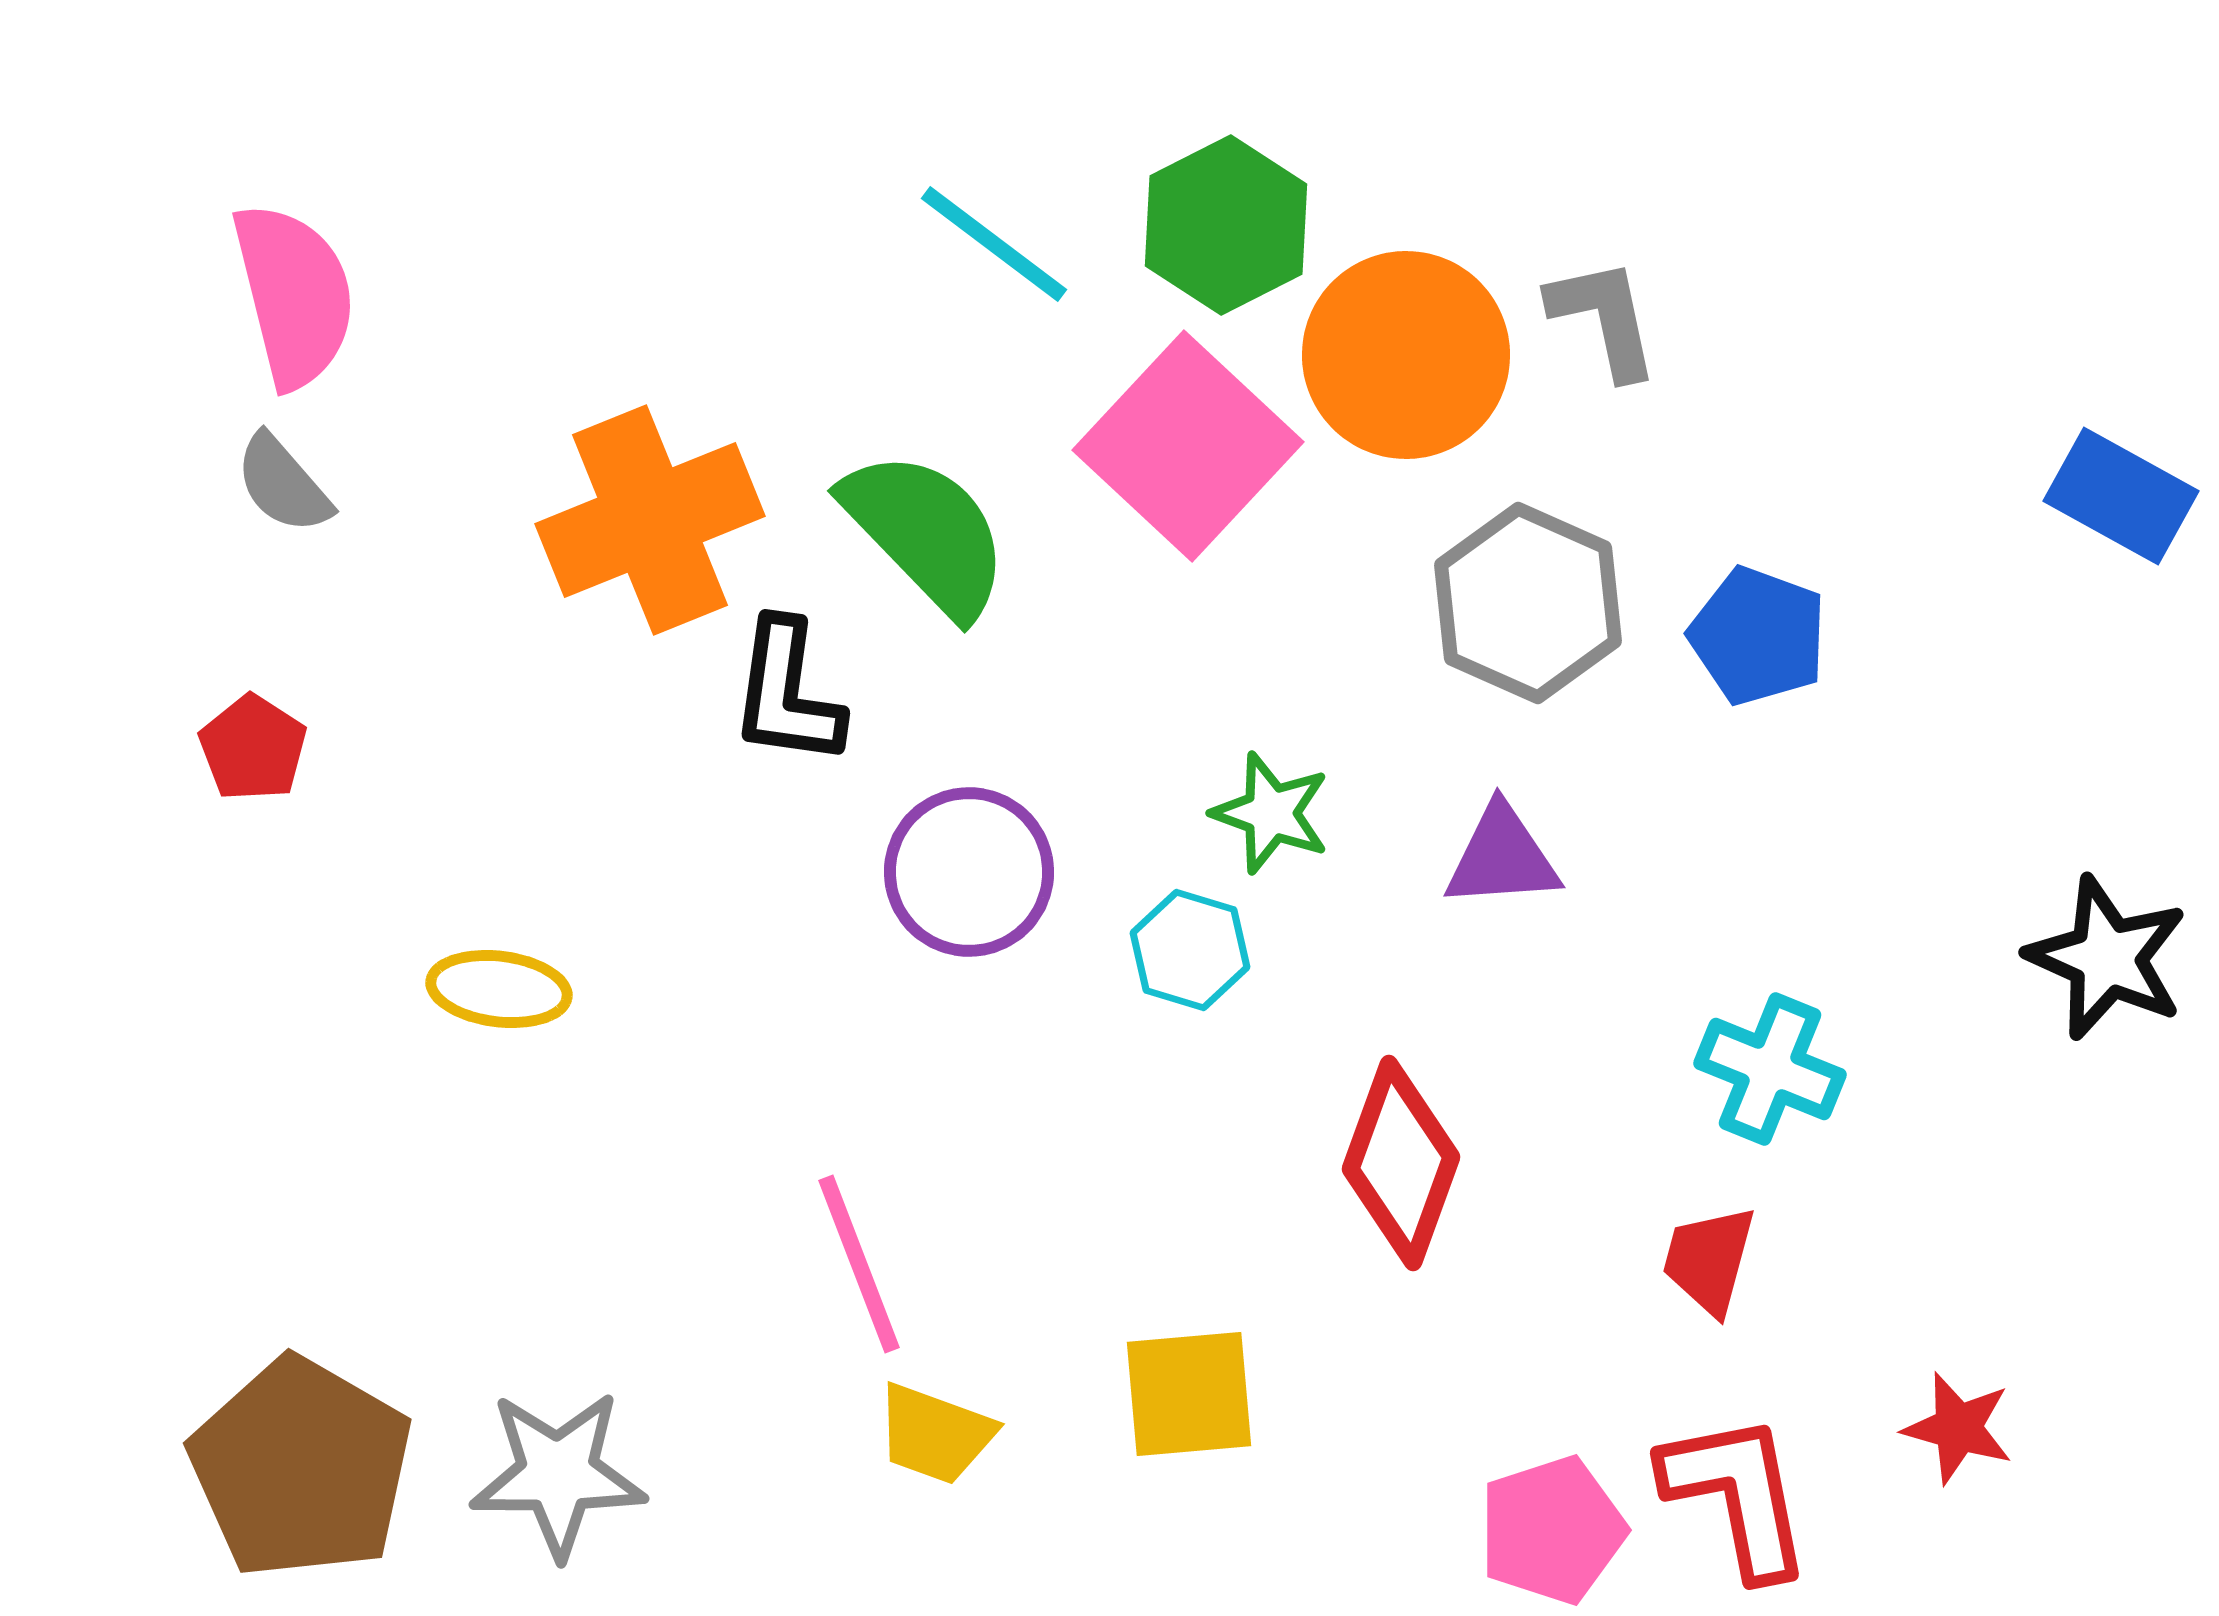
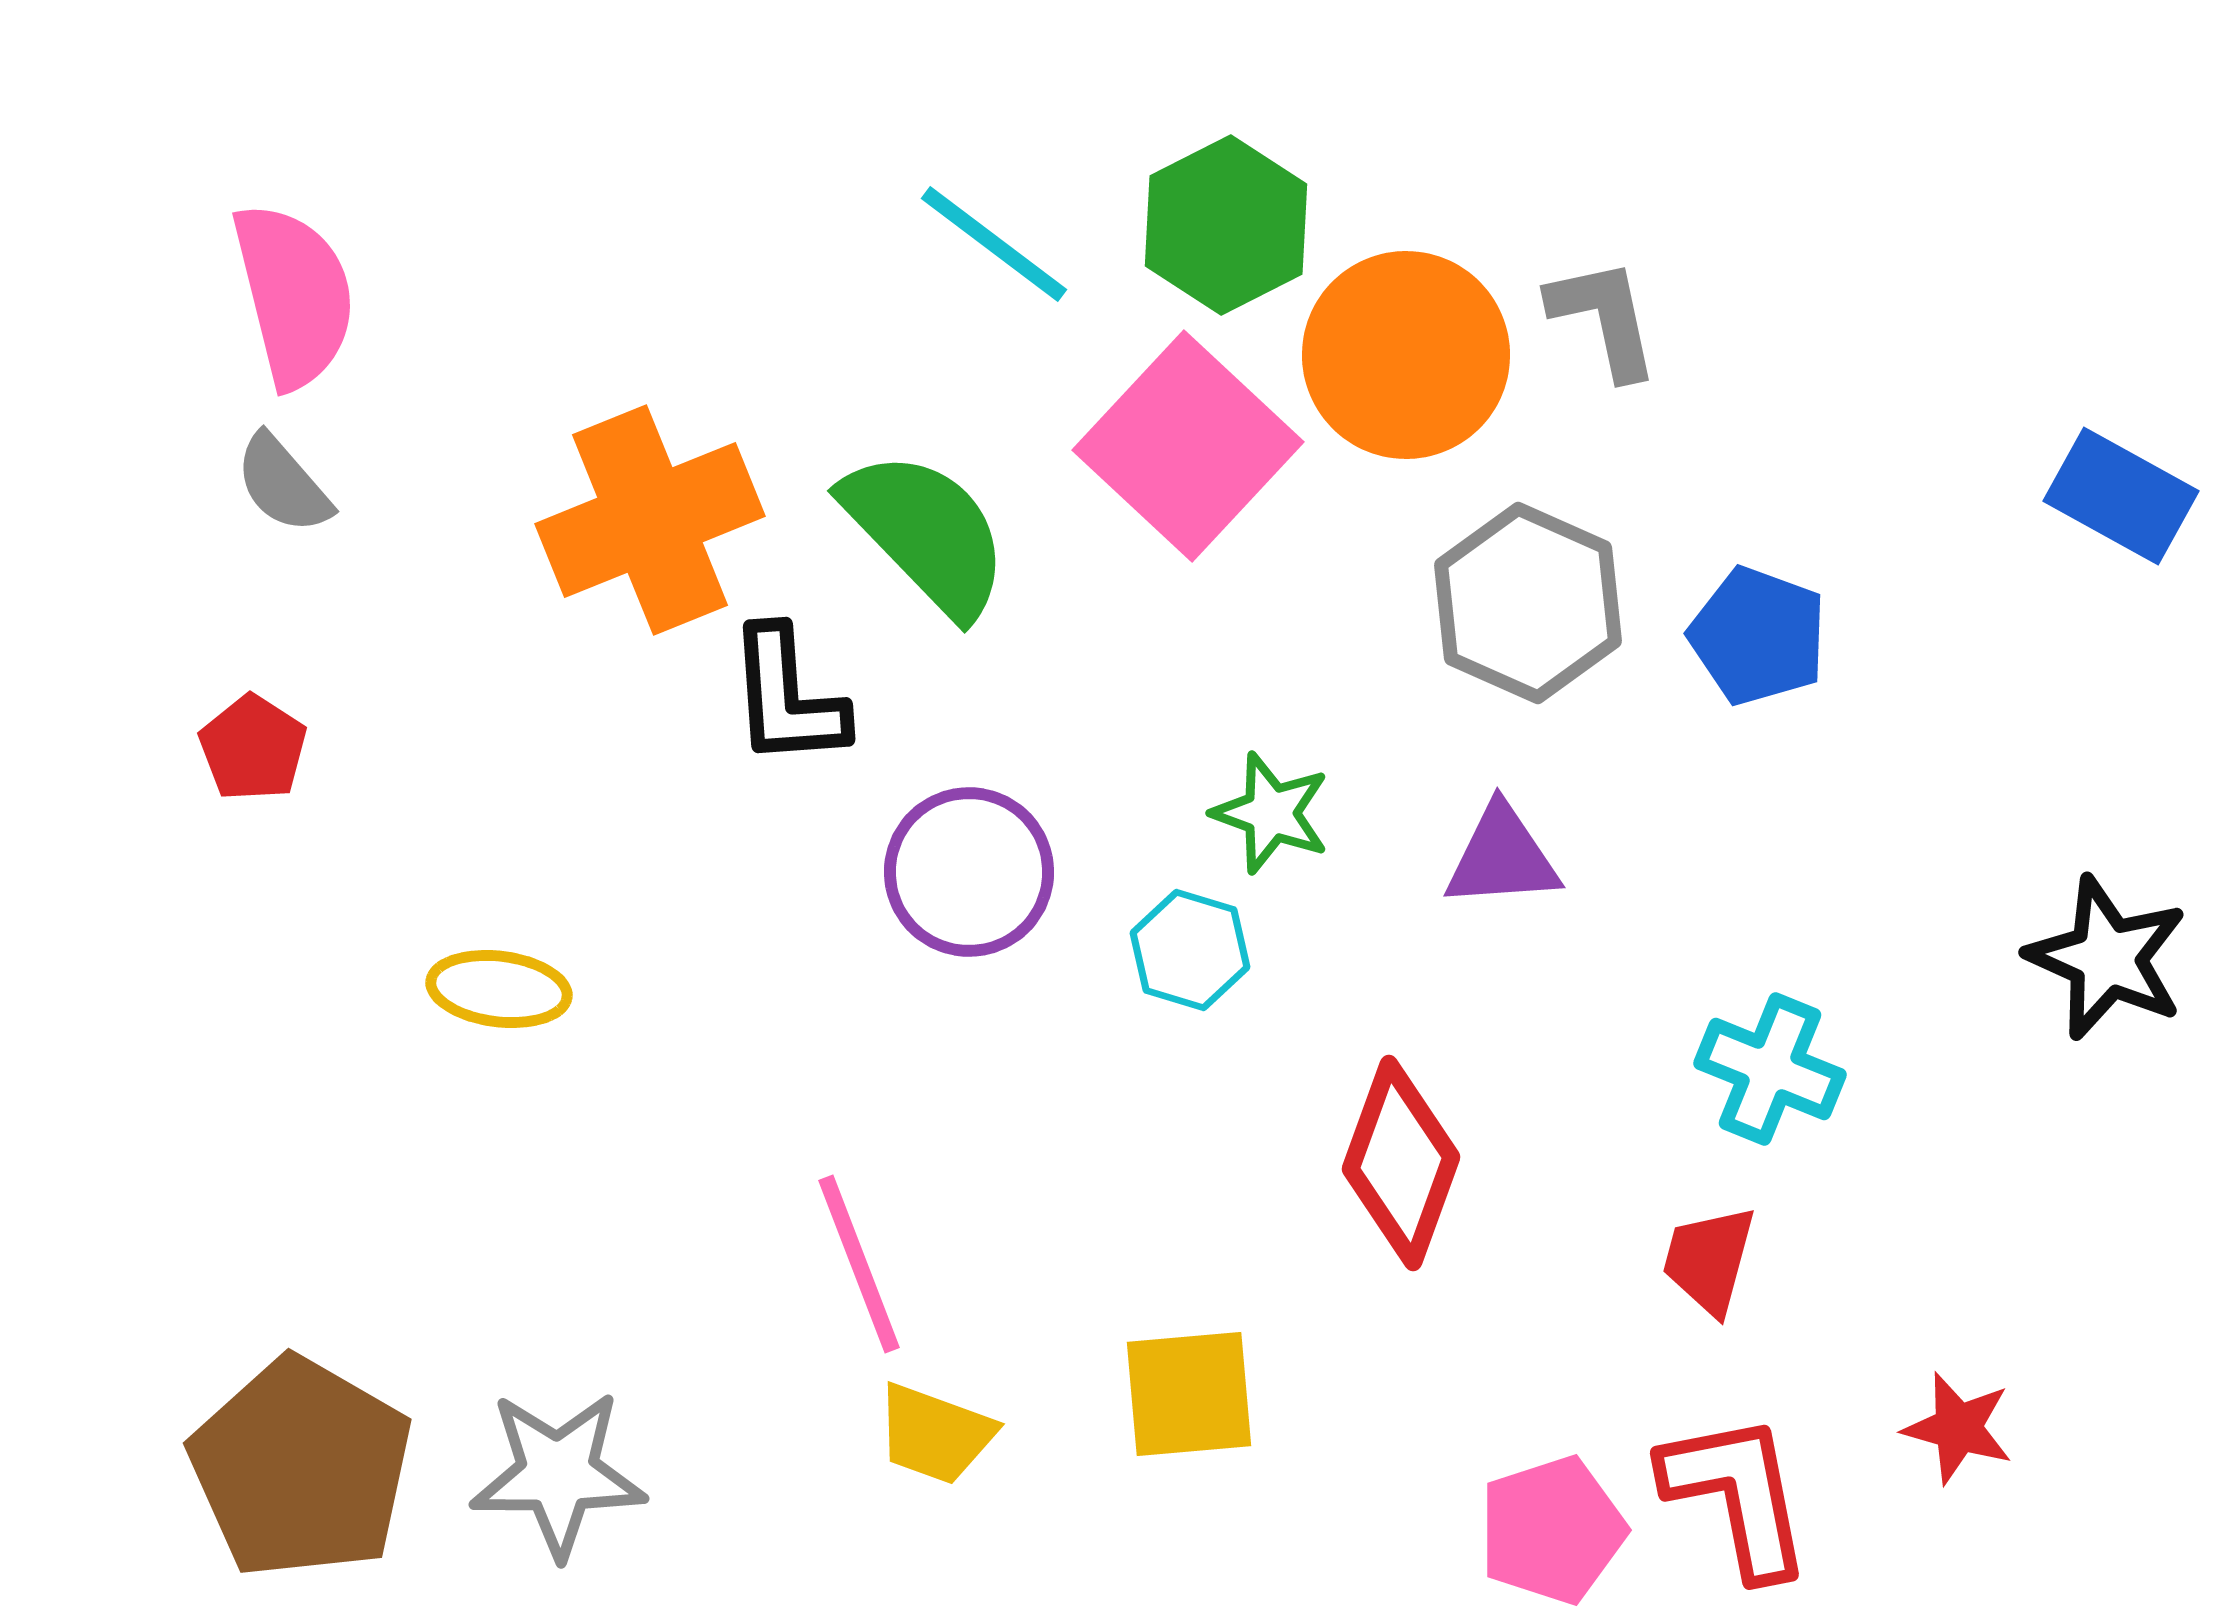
black L-shape: moved 4 px down; rotated 12 degrees counterclockwise
